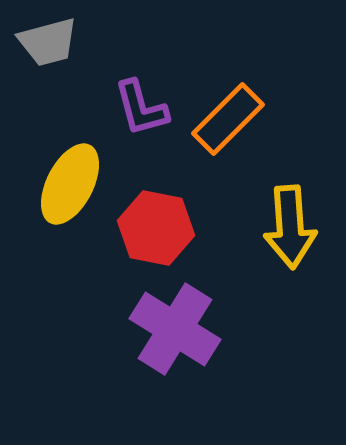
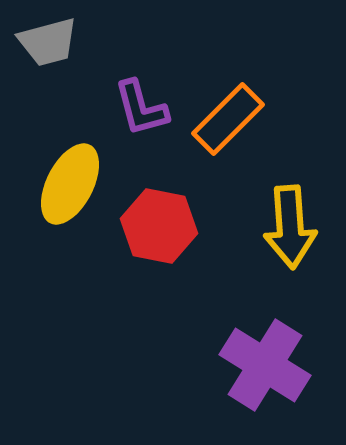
red hexagon: moved 3 px right, 2 px up
purple cross: moved 90 px right, 36 px down
